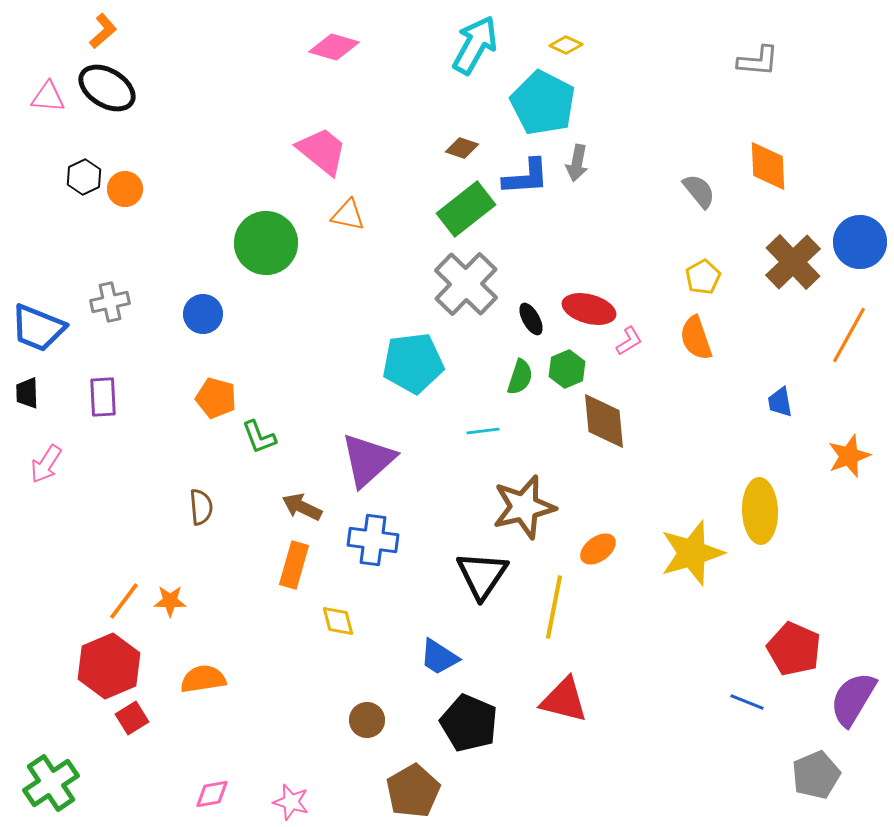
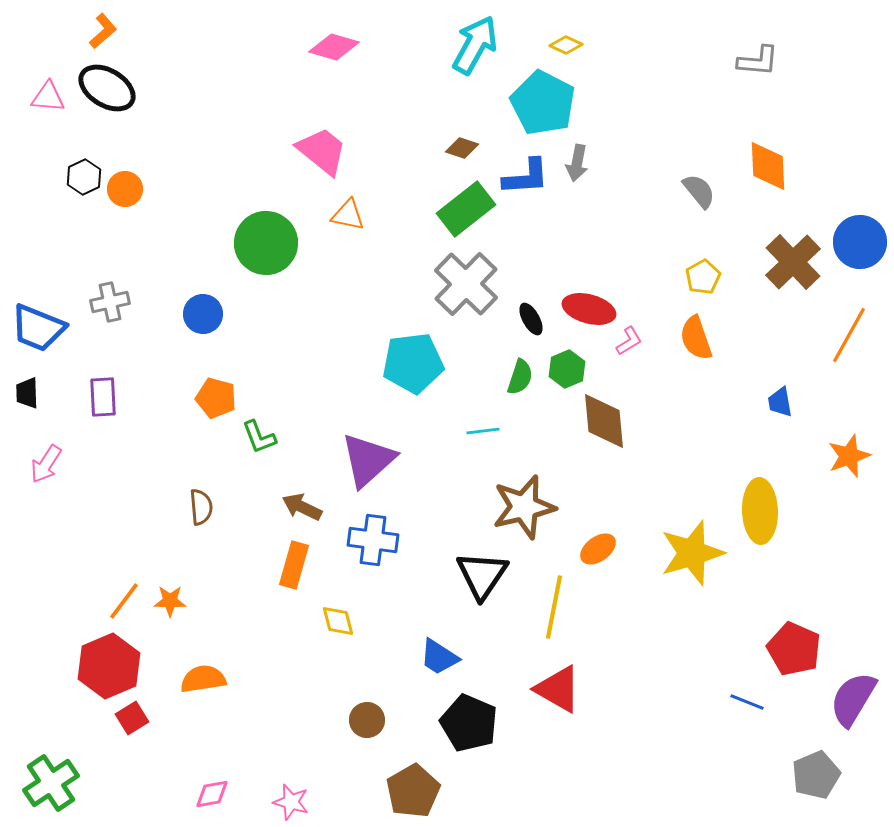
red triangle at (564, 700): moved 6 px left, 11 px up; rotated 16 degrees clockwise
